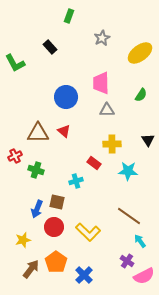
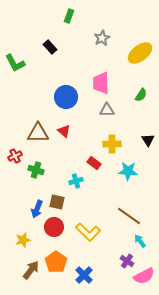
brown arrow: moved 1 px down
